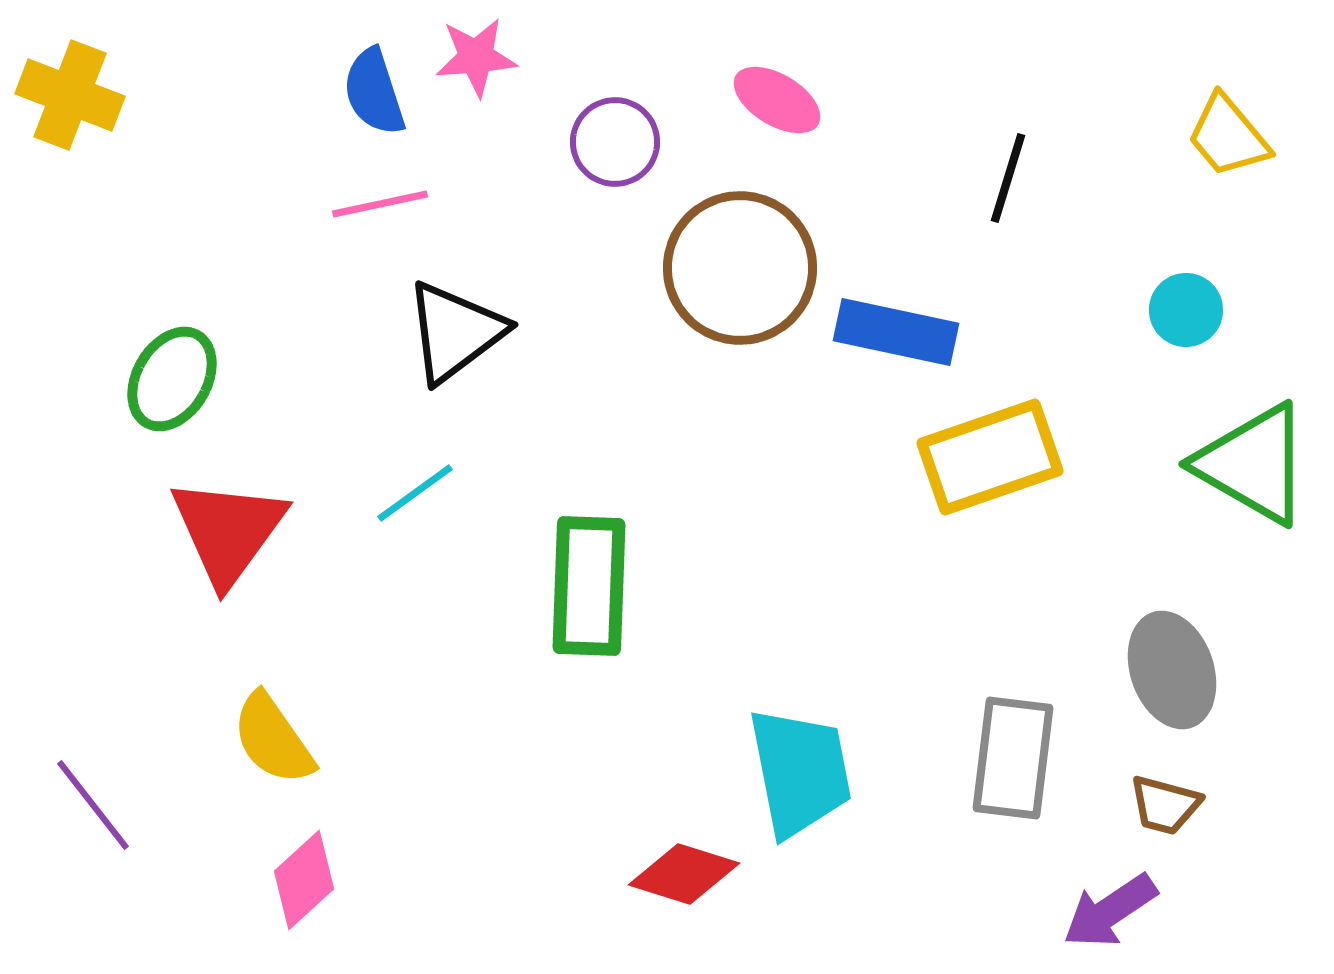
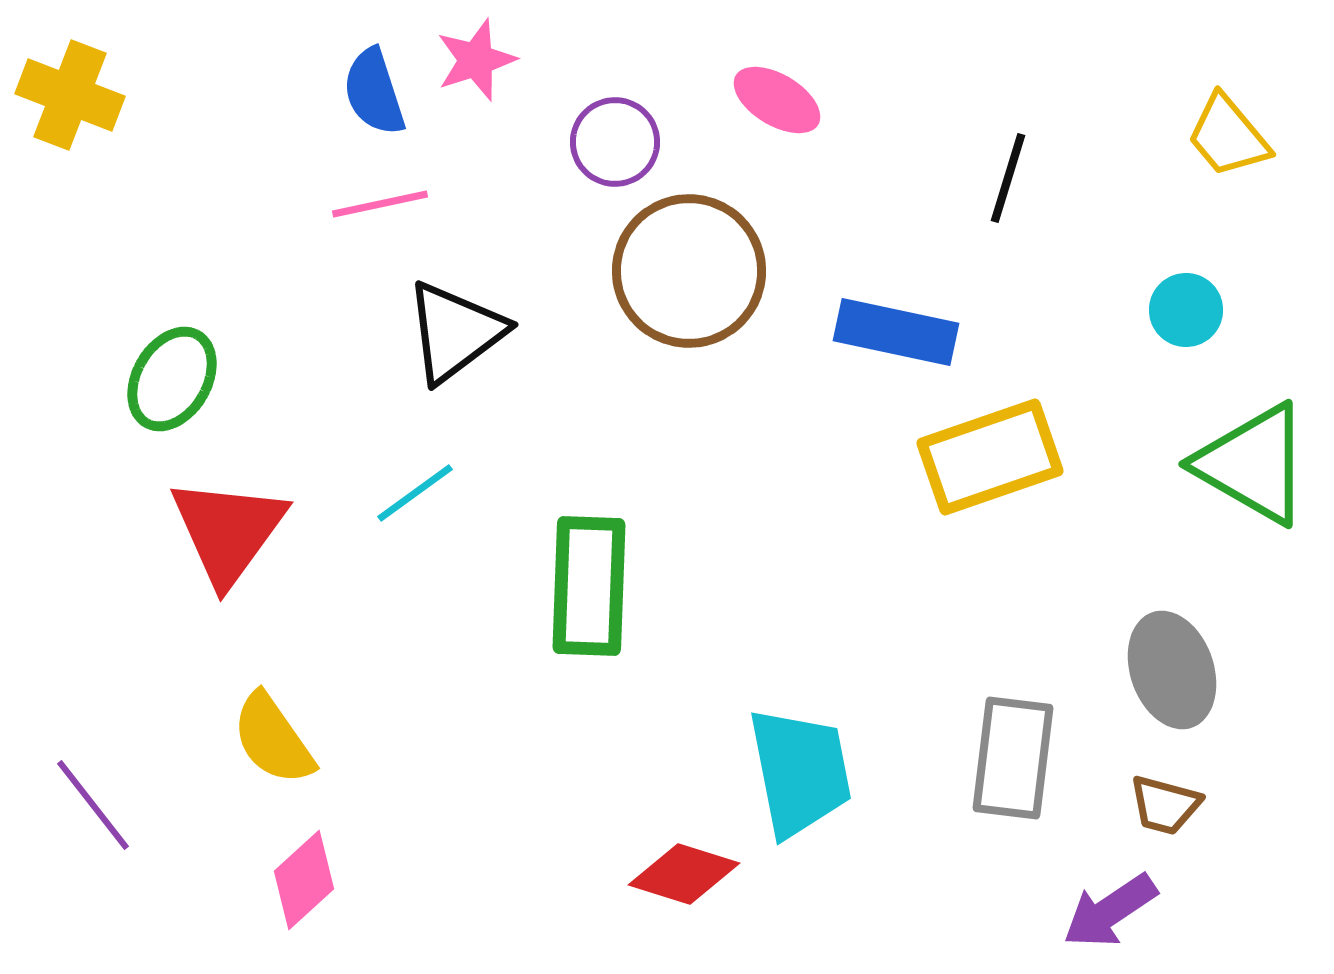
pink star: moved 3 px down; rotated 14 degrees counterclockwise
brown circle: moved 51 px left, 3 px down
